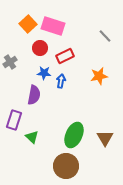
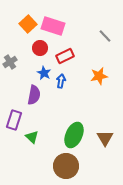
blue star: rotated 24 degrees clockwise
